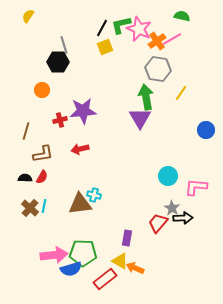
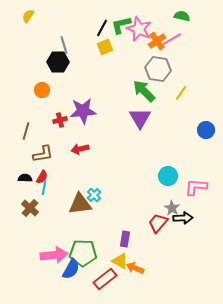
green arrow: moved 2 px left, 6 px up; rotated 35 degrees counterclockwise
cyan cross: rotated 32 degrees clockwise
cyan line: moved 18 px up
purple rectangle: moved 2 px left, 1 px down
blue semicircle: rotated 45 degrees counterclockwise
